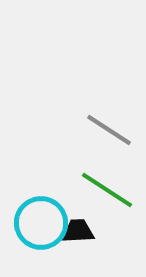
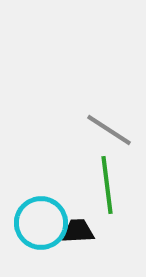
green line: moved 5 px up; rotated 50 degrees clockwise
